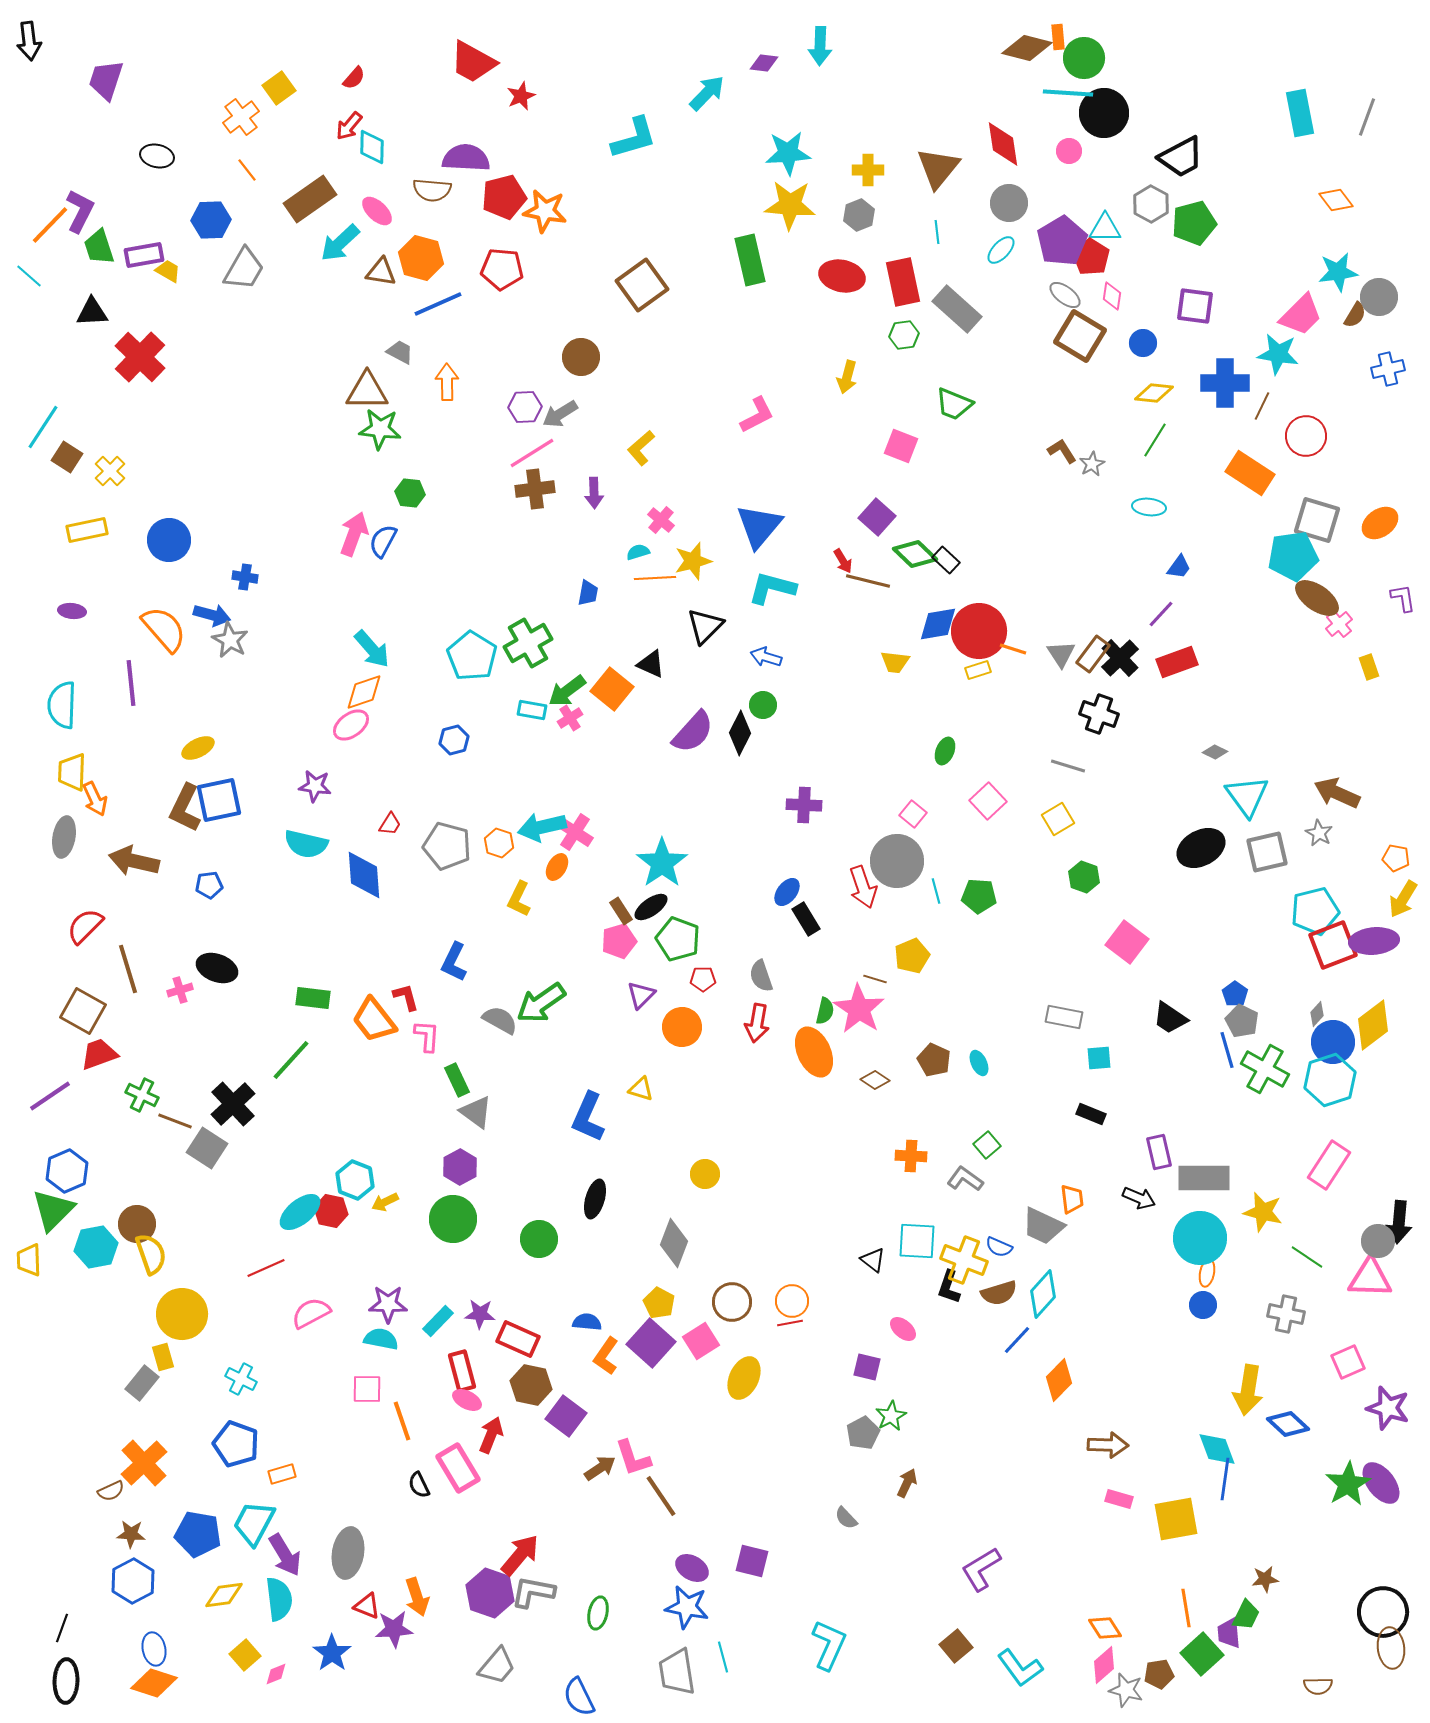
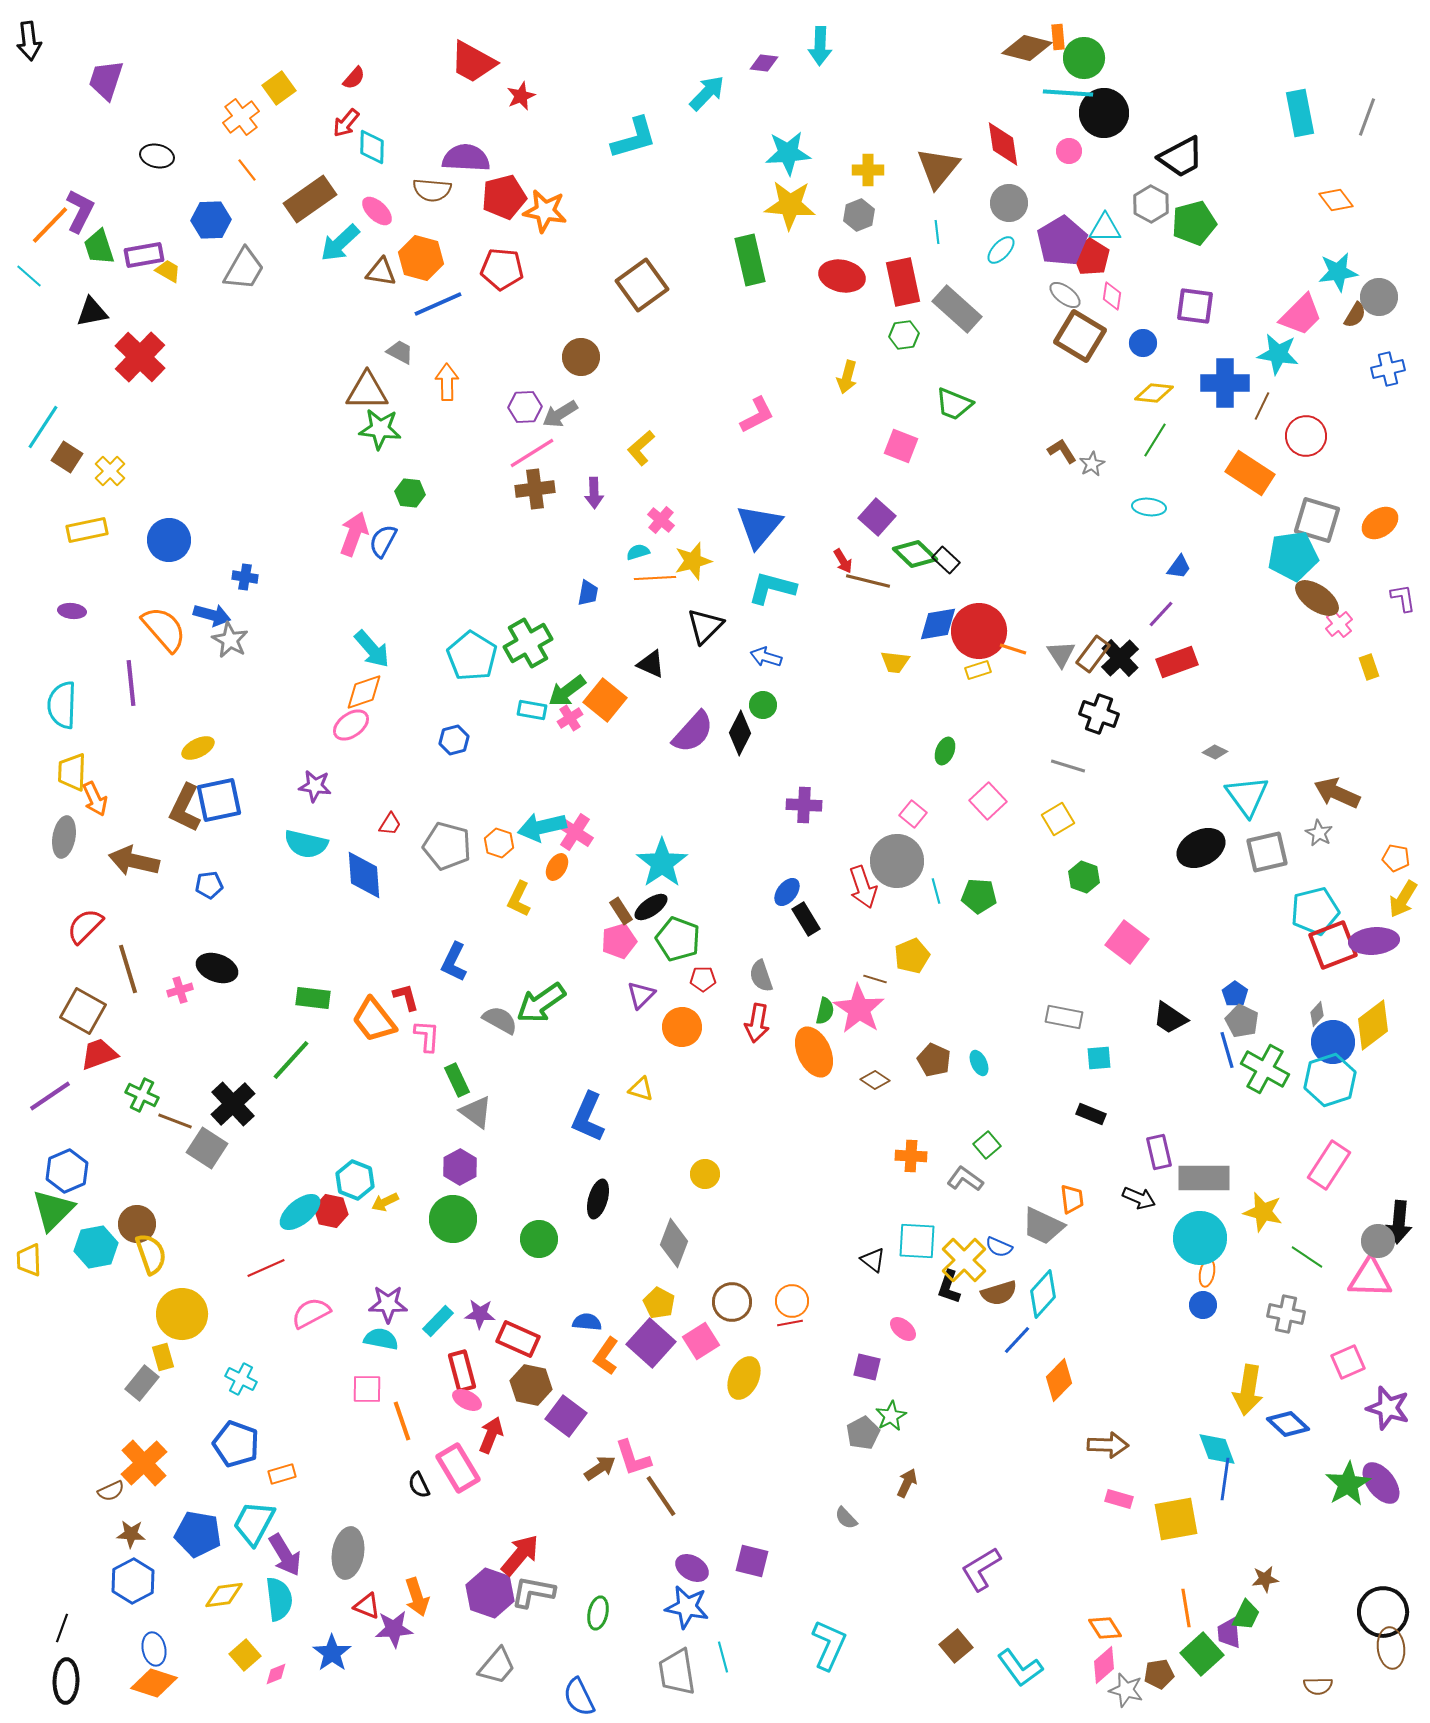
red arrow at (349, 126): moved 3 px left, 3 px up
black triangle at (92, 312): rotated 8 degrees counterclockwise
orange square at (612, 689): moved 7 px left, 11 px down
black ellipse at (595, 1199): moved 3 px right
yellow cross at (964, 1260): rotated 24 degrees clockwise
